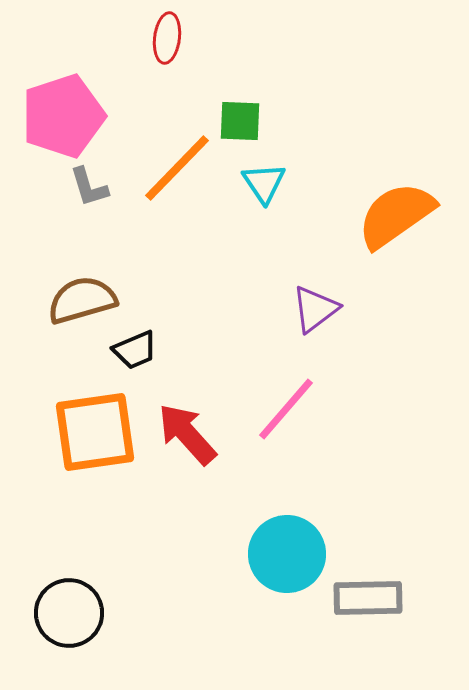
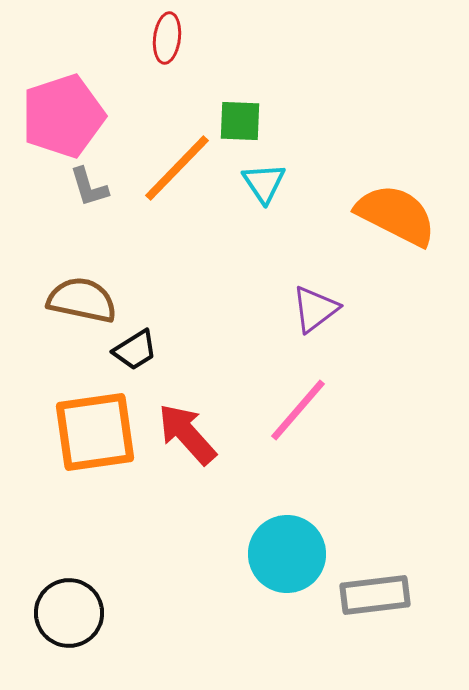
orange semicircle: rotated 62 degrees clockwise
brown semicircle: rotated 28 degrees clockwise
black trapezoid: rotated 9 degrees counterclockwise
pink line: moved 12 px right, 1 px down
gray rectangle: moved 7 px right, 3 px up; rotated 6 degrees counterclockwise
